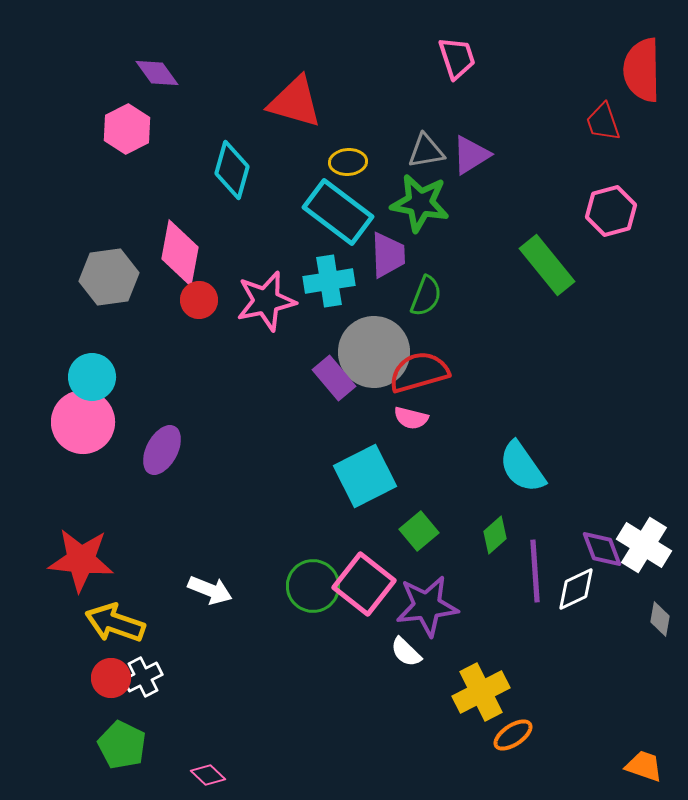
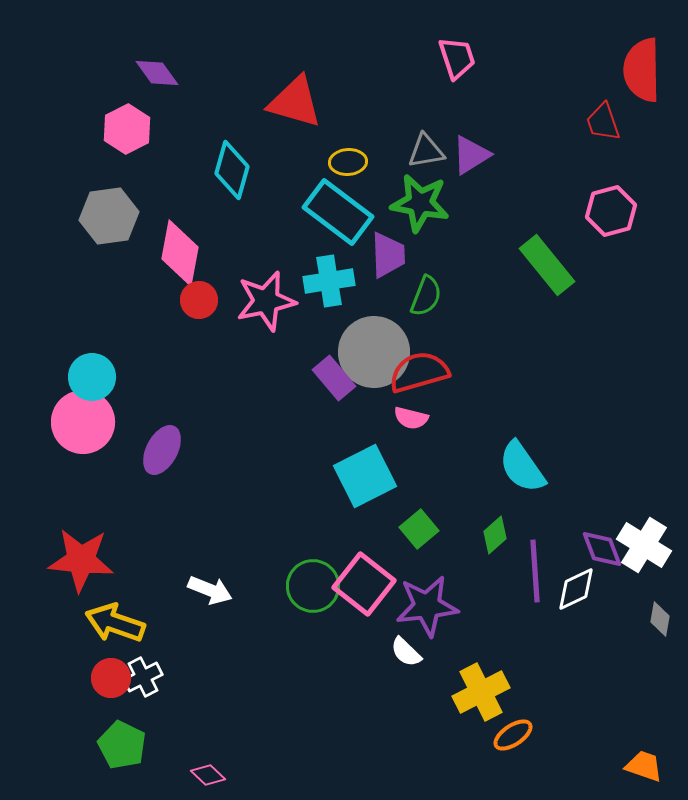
gray hexagon at (109, 277): moved 61 px up
green square at (419, 531): moved 2 px up
